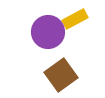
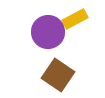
brown square: moved 3 px left; rotated 20 degrees counterclockwise
